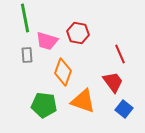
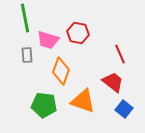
pink trapezoid: moved 1 px right, 1 px up
orange diamond: moved 2 px left, 1 px up
red trapezoid: rotated 15 degrees counterclockwise
